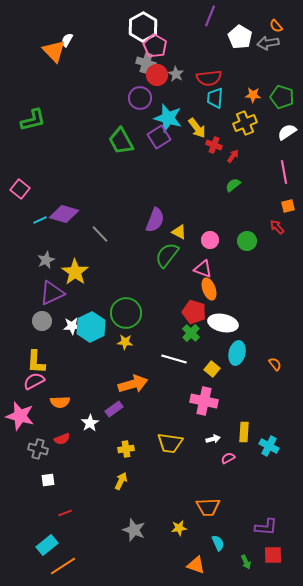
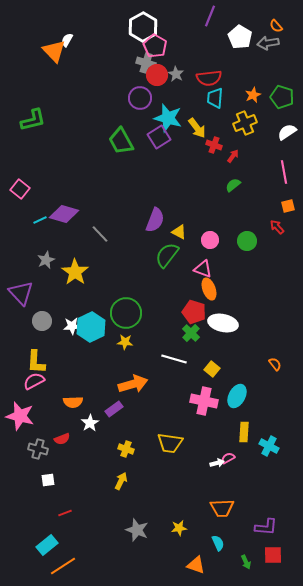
orange star at (253, 95): rotated 28 degrees counterclockwise
purple triangle at (52, 293): moved 31 px left; rotated 48 degrees counterclockwise
cyan ellipse at (237, 353): moved 43 px down; rotated 15 degrees clockwise
orange semicircle at (60, 402): moved 13 px right
white arrow at (213, 439): moved 4 px right, 24 px down
yellow cross at (126, 449): rotated 28 degrees clockwise
orange trapezoid at (208, 507): moved 14 px right, 1 px down
gray star at (134, 530): moved 3 px right
